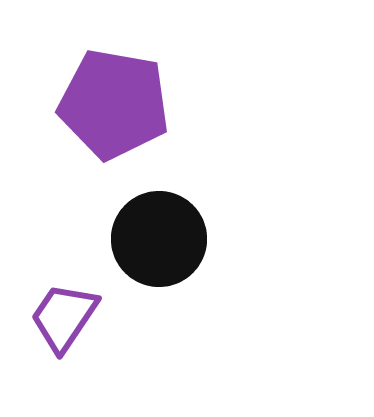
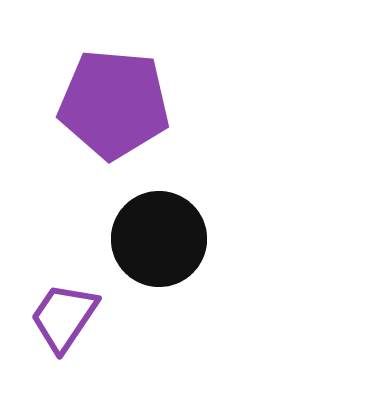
purple pentagon: rotated 5 degrees counterclockwise
